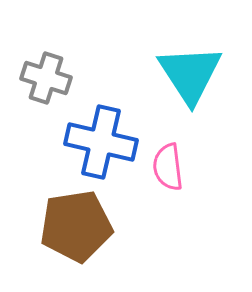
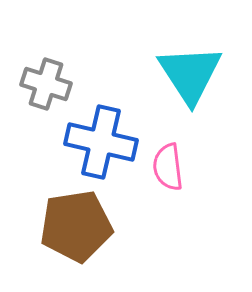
gray cross: moved 6 px down
